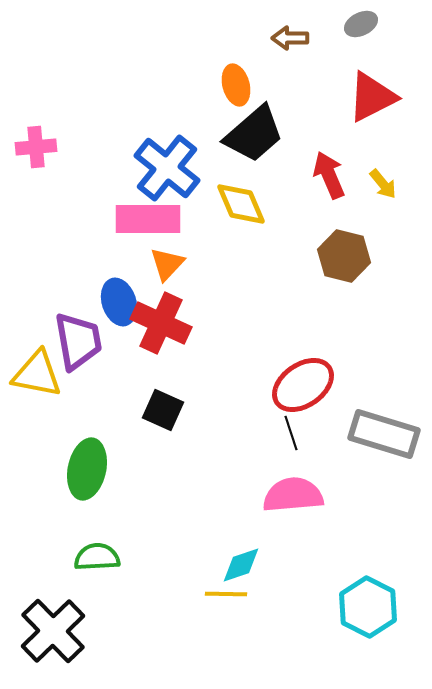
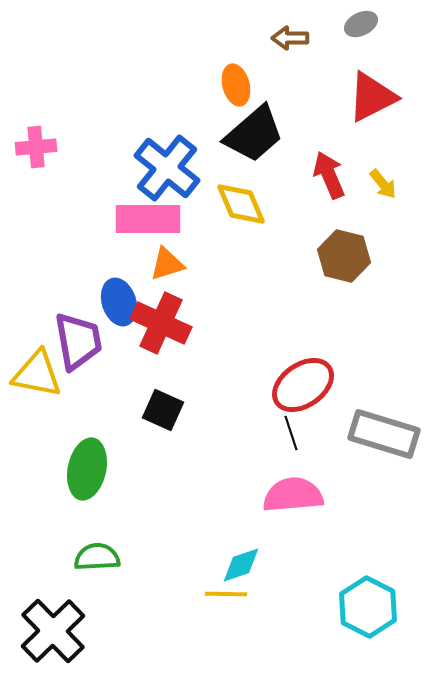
orange triangle: rotated 30 degrees clockwise
